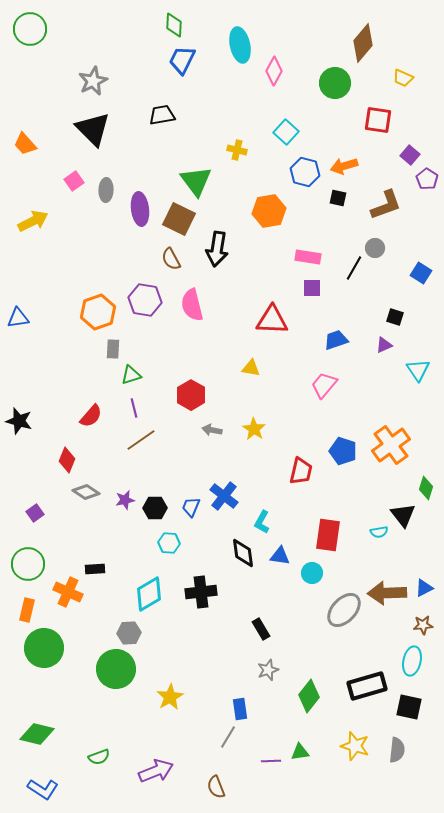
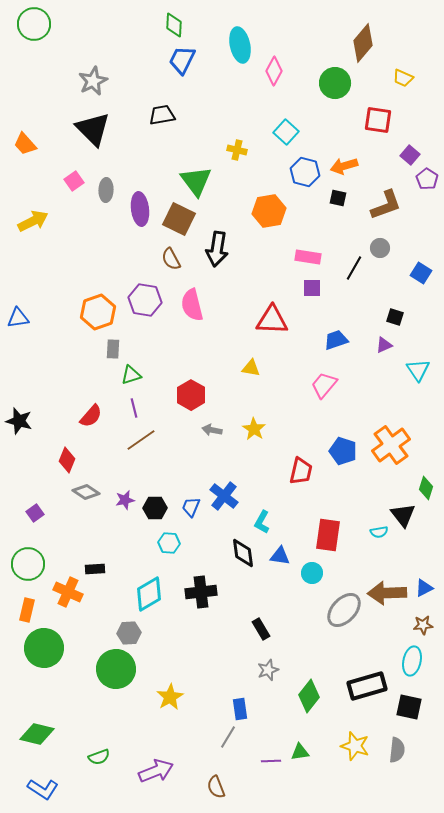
green circle at (30, 29): moved 4 px right, 5 px up
gray circle at (375, 248): moved 5 px right
